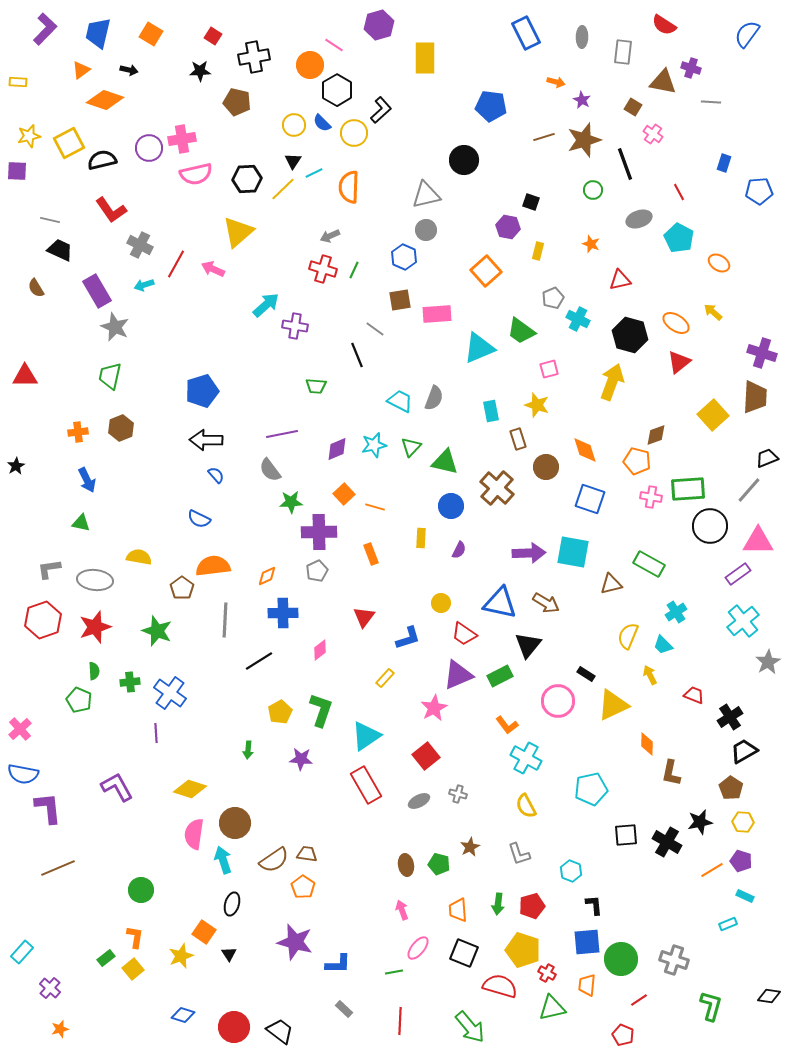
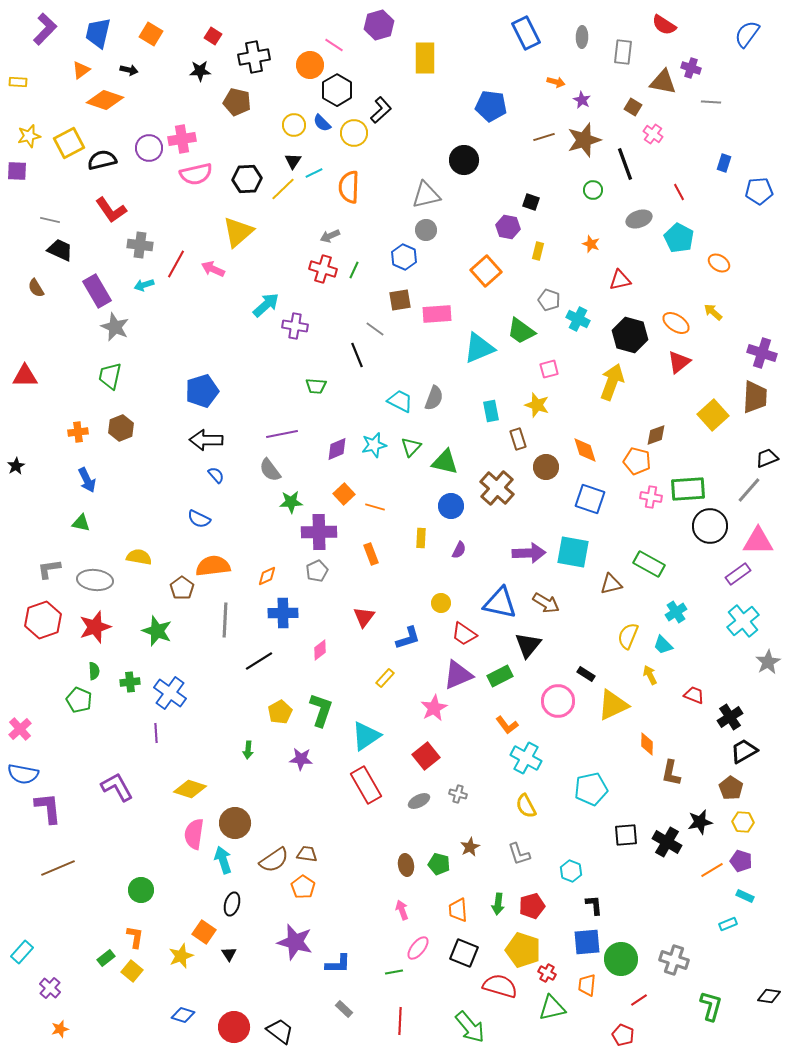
gray cross at (140, 245): rotated 20 degrees counterclockwise
gray pentagon at (553, 298): moved 4 px left, 2 px down; rotated 30 degrees counterclockwise
yellow square at (133, 969): moved 1 px left, 2 px down; rotated 10 degrees counterclockwise
